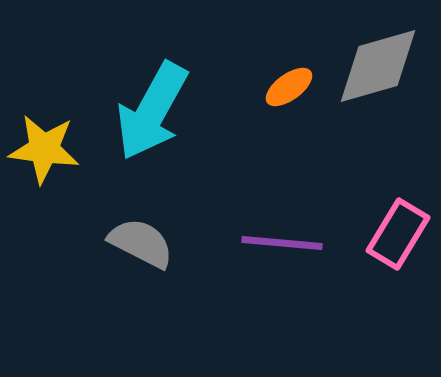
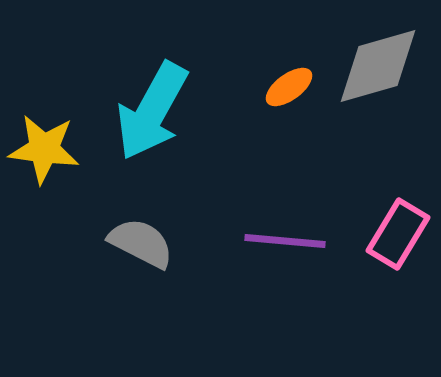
purple line: moved 3 px right, 2 px up
